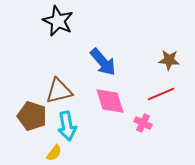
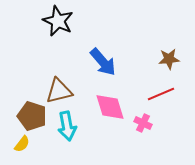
brown star: moved 1 px up; rotated 10 degrees counterclockwise
pink diamond: moved 6 px down
yellow semicircle: moved 32 px left, 9 px up
